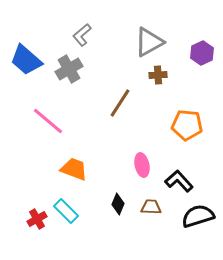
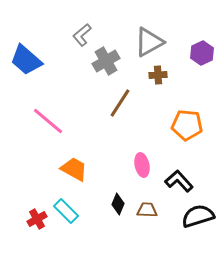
gray cross: moved 37 px right, 8 px up
orange trapezoid: rotated 8 degrees clockwise
brown trapezoid: moved 4 px left, 3 px down
